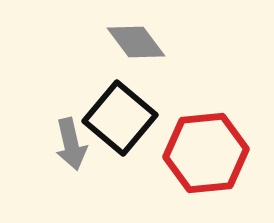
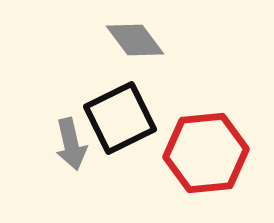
gray diamond: moved 1 px left, 2 px up
black square: rotated 24 degrees clockwise
